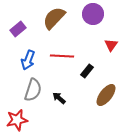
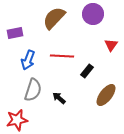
purple rectangle: moved 3 px left, 4 px down; rotated 28 degrees clockwise
